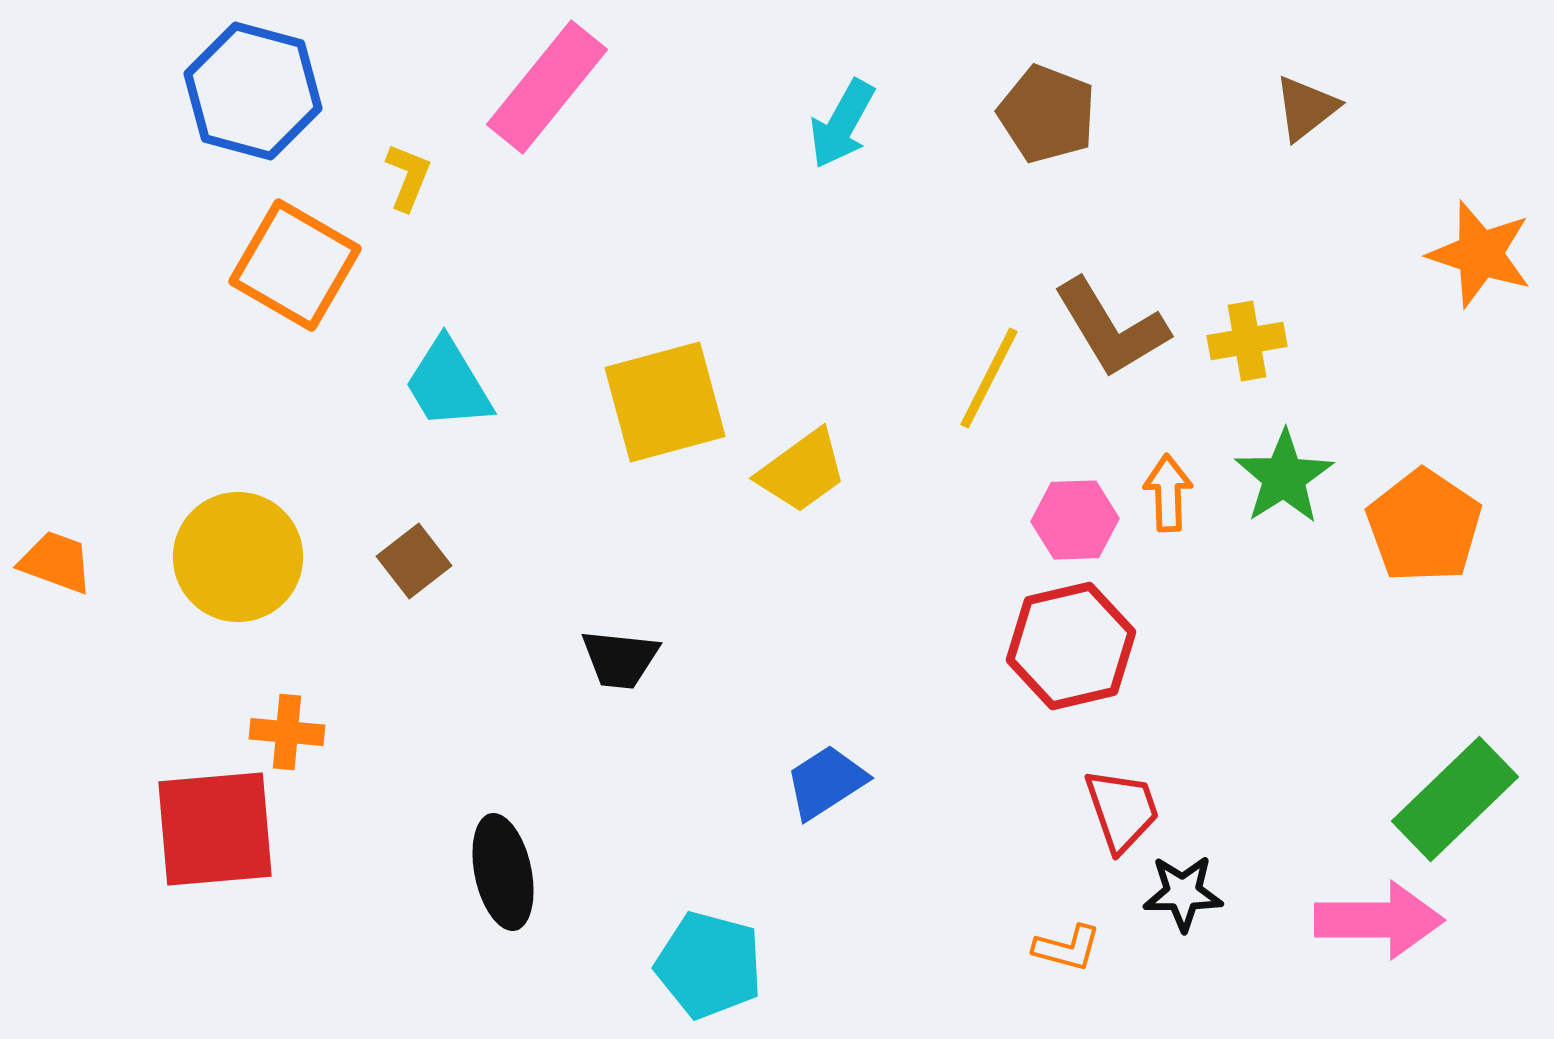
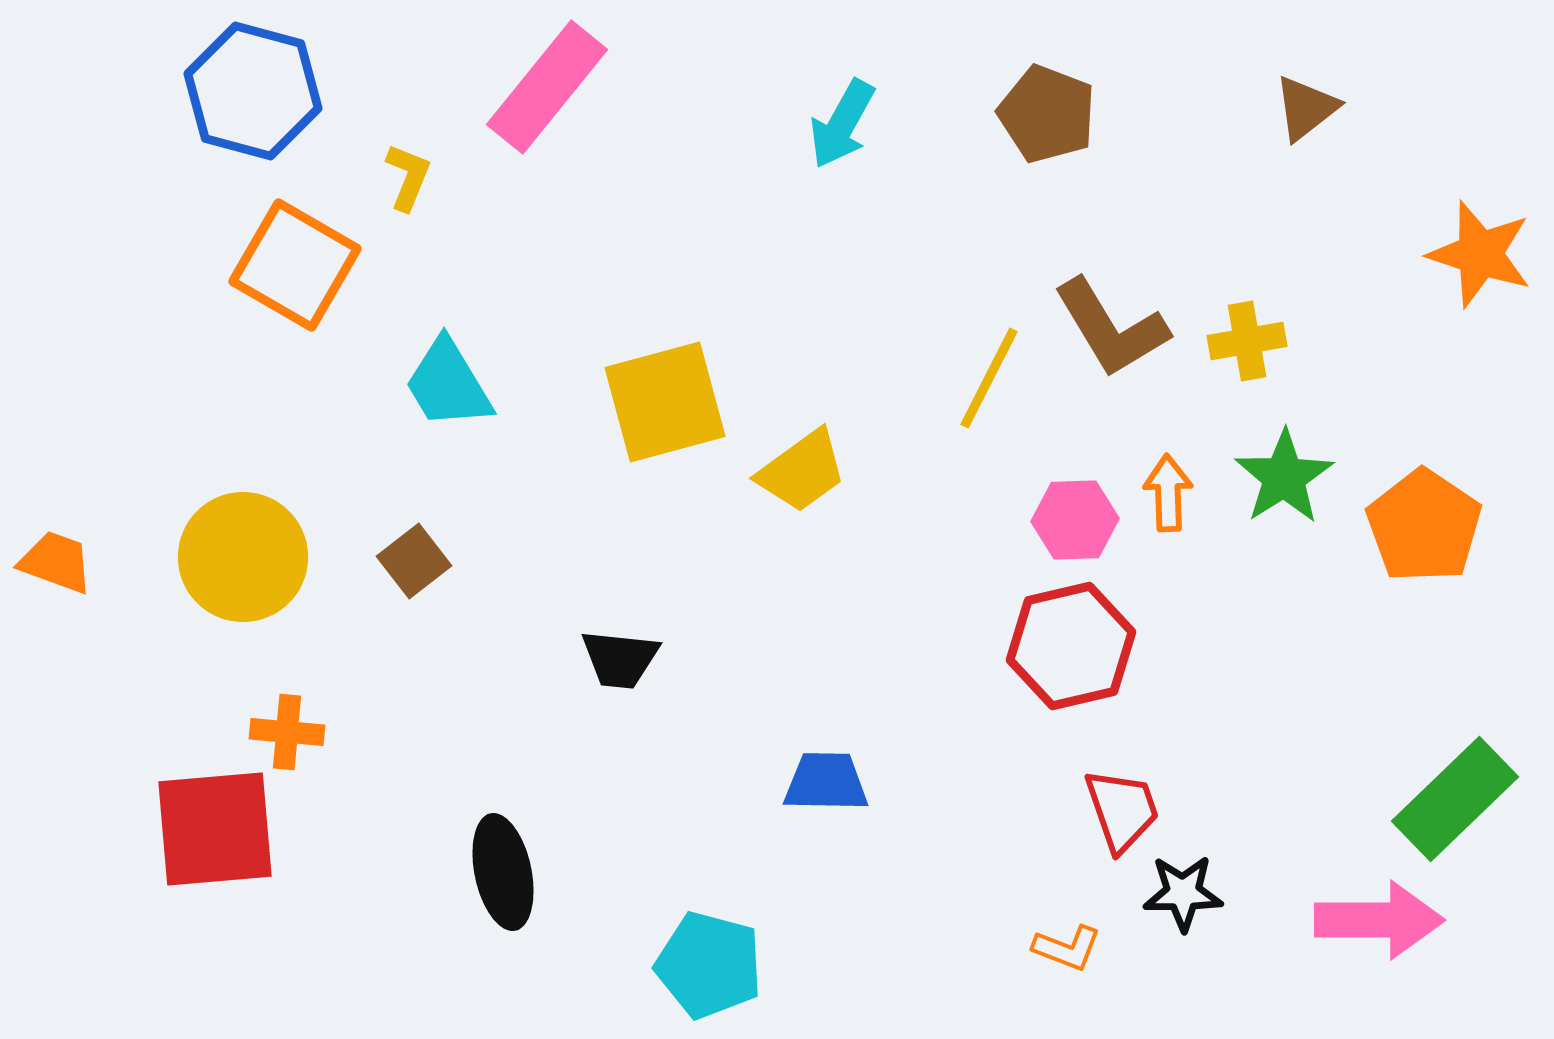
yellow circle: moved 5 px right
blue trapezoid: rotated 34 degrees clockwise
orange L-shape: rotated 6 degrees clockwise
